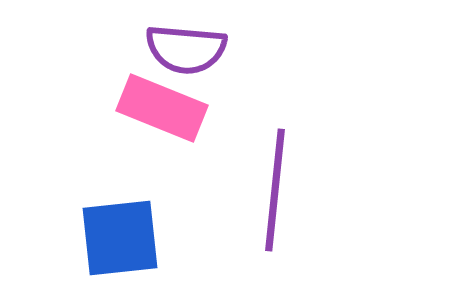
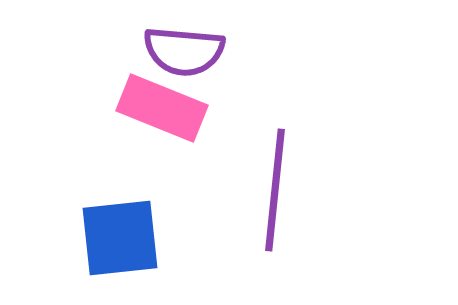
purple semicircle: moved 2 px left, 2 px down
